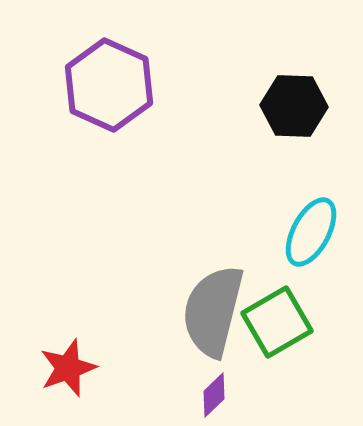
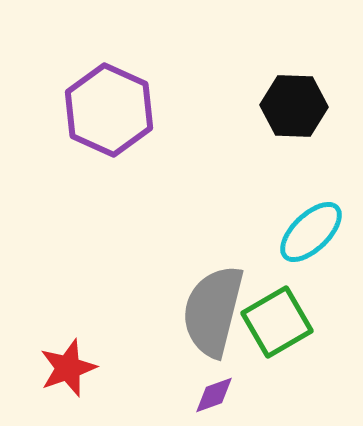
purple hexagon: moved 25 px down
cyan ellipse: rotated 18 degrees clockwise
purple diamond: rotated 24 degrees clockwise
